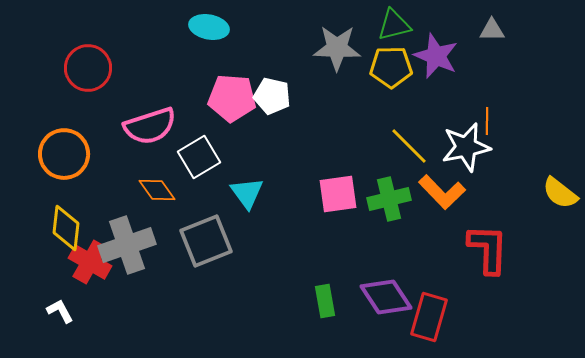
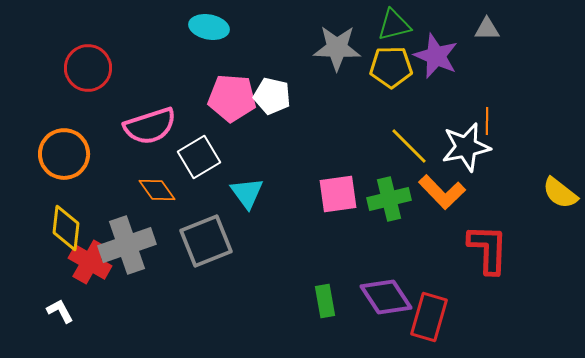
gray triangle: moved 5 px left, 1 px up
